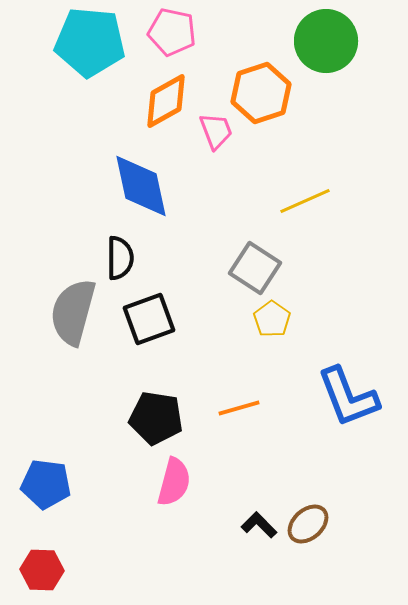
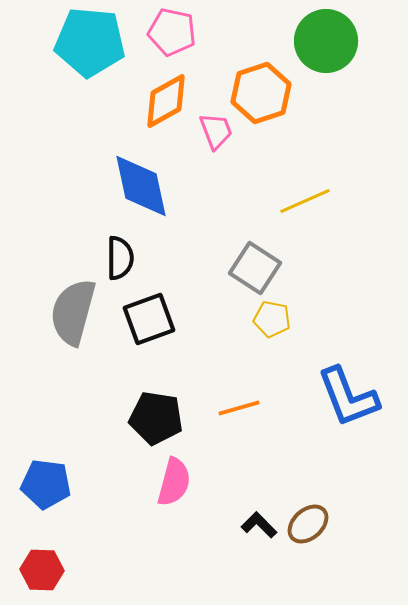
yellow pentagon: rotated 24 degrees counterclockwise
